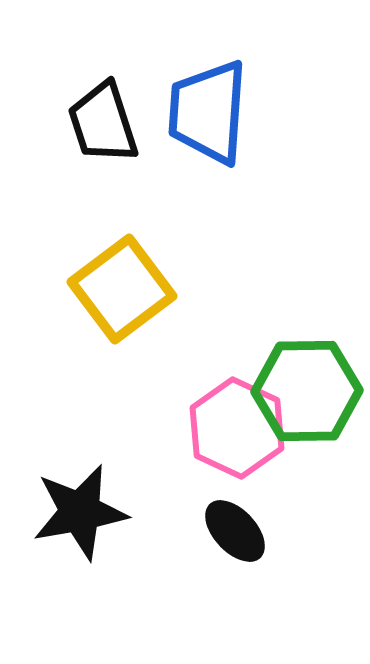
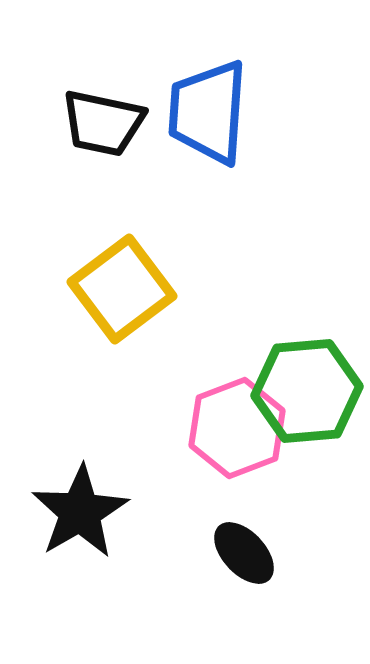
black trapezoid: rotated 60 degrees counterclockwise
green hexagon: rotated 4 degrees counterclockwise
pink hexagon: rotated 14 degrees clockwise
black star: rotated 20 degrees counterclockwise
black ellipse: moved 9 px right, 22 px down
